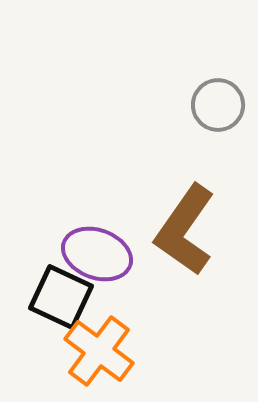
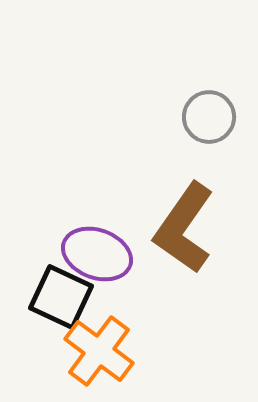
gray circle: moved 9 px left, 12 px down
brown L-shape: moved 1 px left, 2 px up
